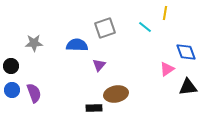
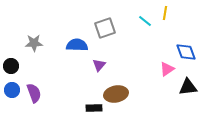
cyan line: moved 6 px up
